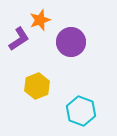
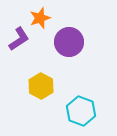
orange star: moved 2 px up
purple circle: moved 2 px left
yellow hexagon: moved 4 px right; rotated 10 degrees counterclockwise
